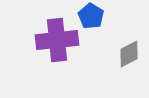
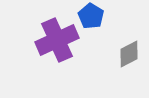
purple cross: rotated 18 degrees counterclockwise
